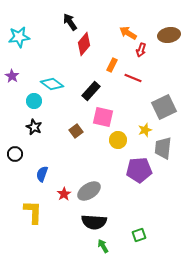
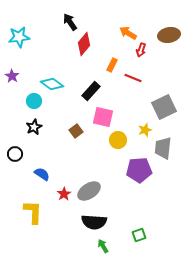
black star: rotated 21 degrees clockwise
blue semicircle: rotated 105 degrees clockwise
